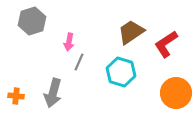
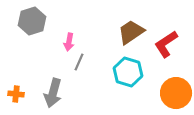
cyan hexagon: moved 7 px right
orange cross: moved 2 px up
